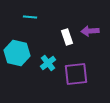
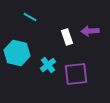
cyan line: rotated 24 degrees clockwise
cyan cross: moved 2 px down
